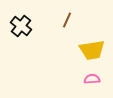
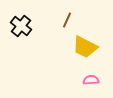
yellow trapezoid: moved 7 px left, 3 px up; rotated 36 degrees clockwise
pink semicircle: moved 1 px left, 1 px down
